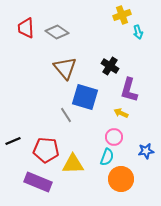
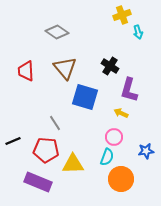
red trapezoid: moved 43 px down
gray line: moved 11 px left, 8 px down
